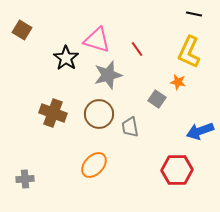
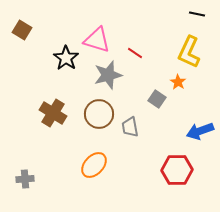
black line: moved 3 px right
red line: moved 2 px left, 4 px down; rotated 21 degrees counterclockwise
orange star: rotated 21 degrees clockwise
brown cross: rotated 12 degrees clockwise
